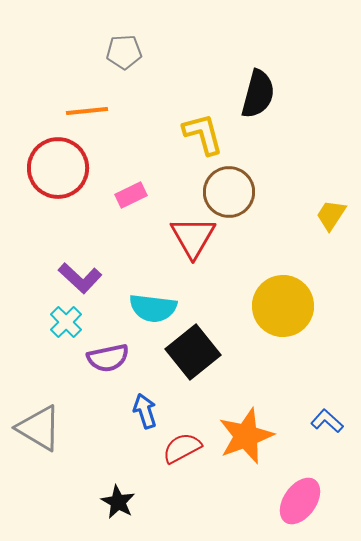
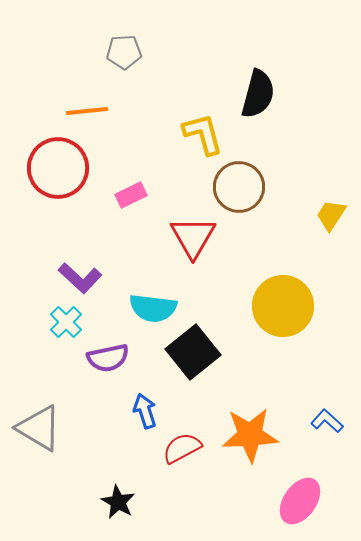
brown circle: moved 10 px right, 5 px up
orange star: moved 4 px right, 1 px up; rotated 18 degrees clockwise
